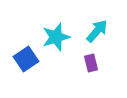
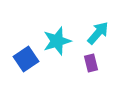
cyan arrow: moved 1 px right, 2 px down
cyan star: moved 1 px right, 4 px down
